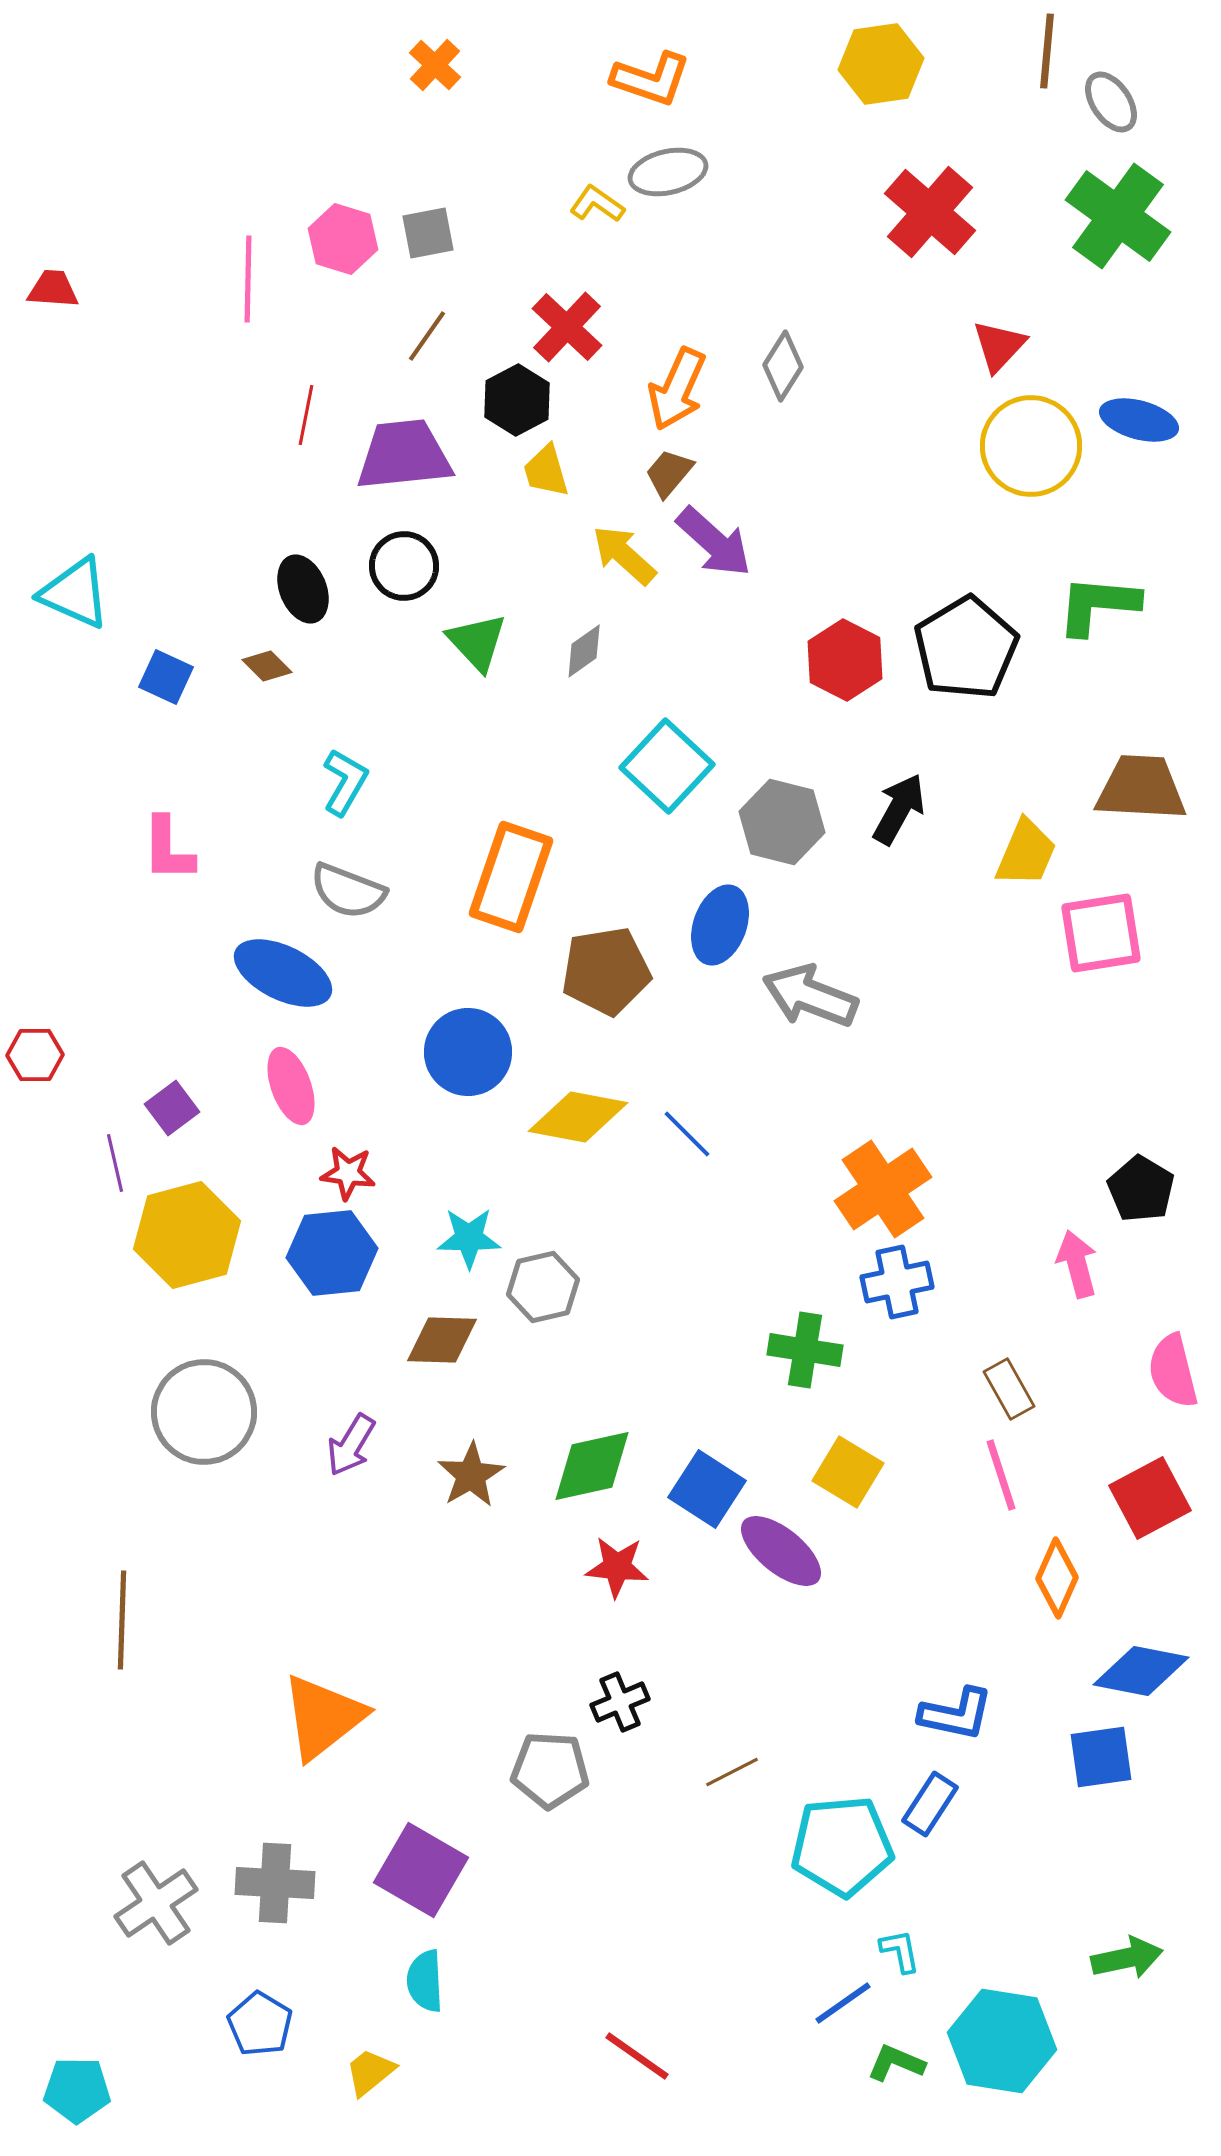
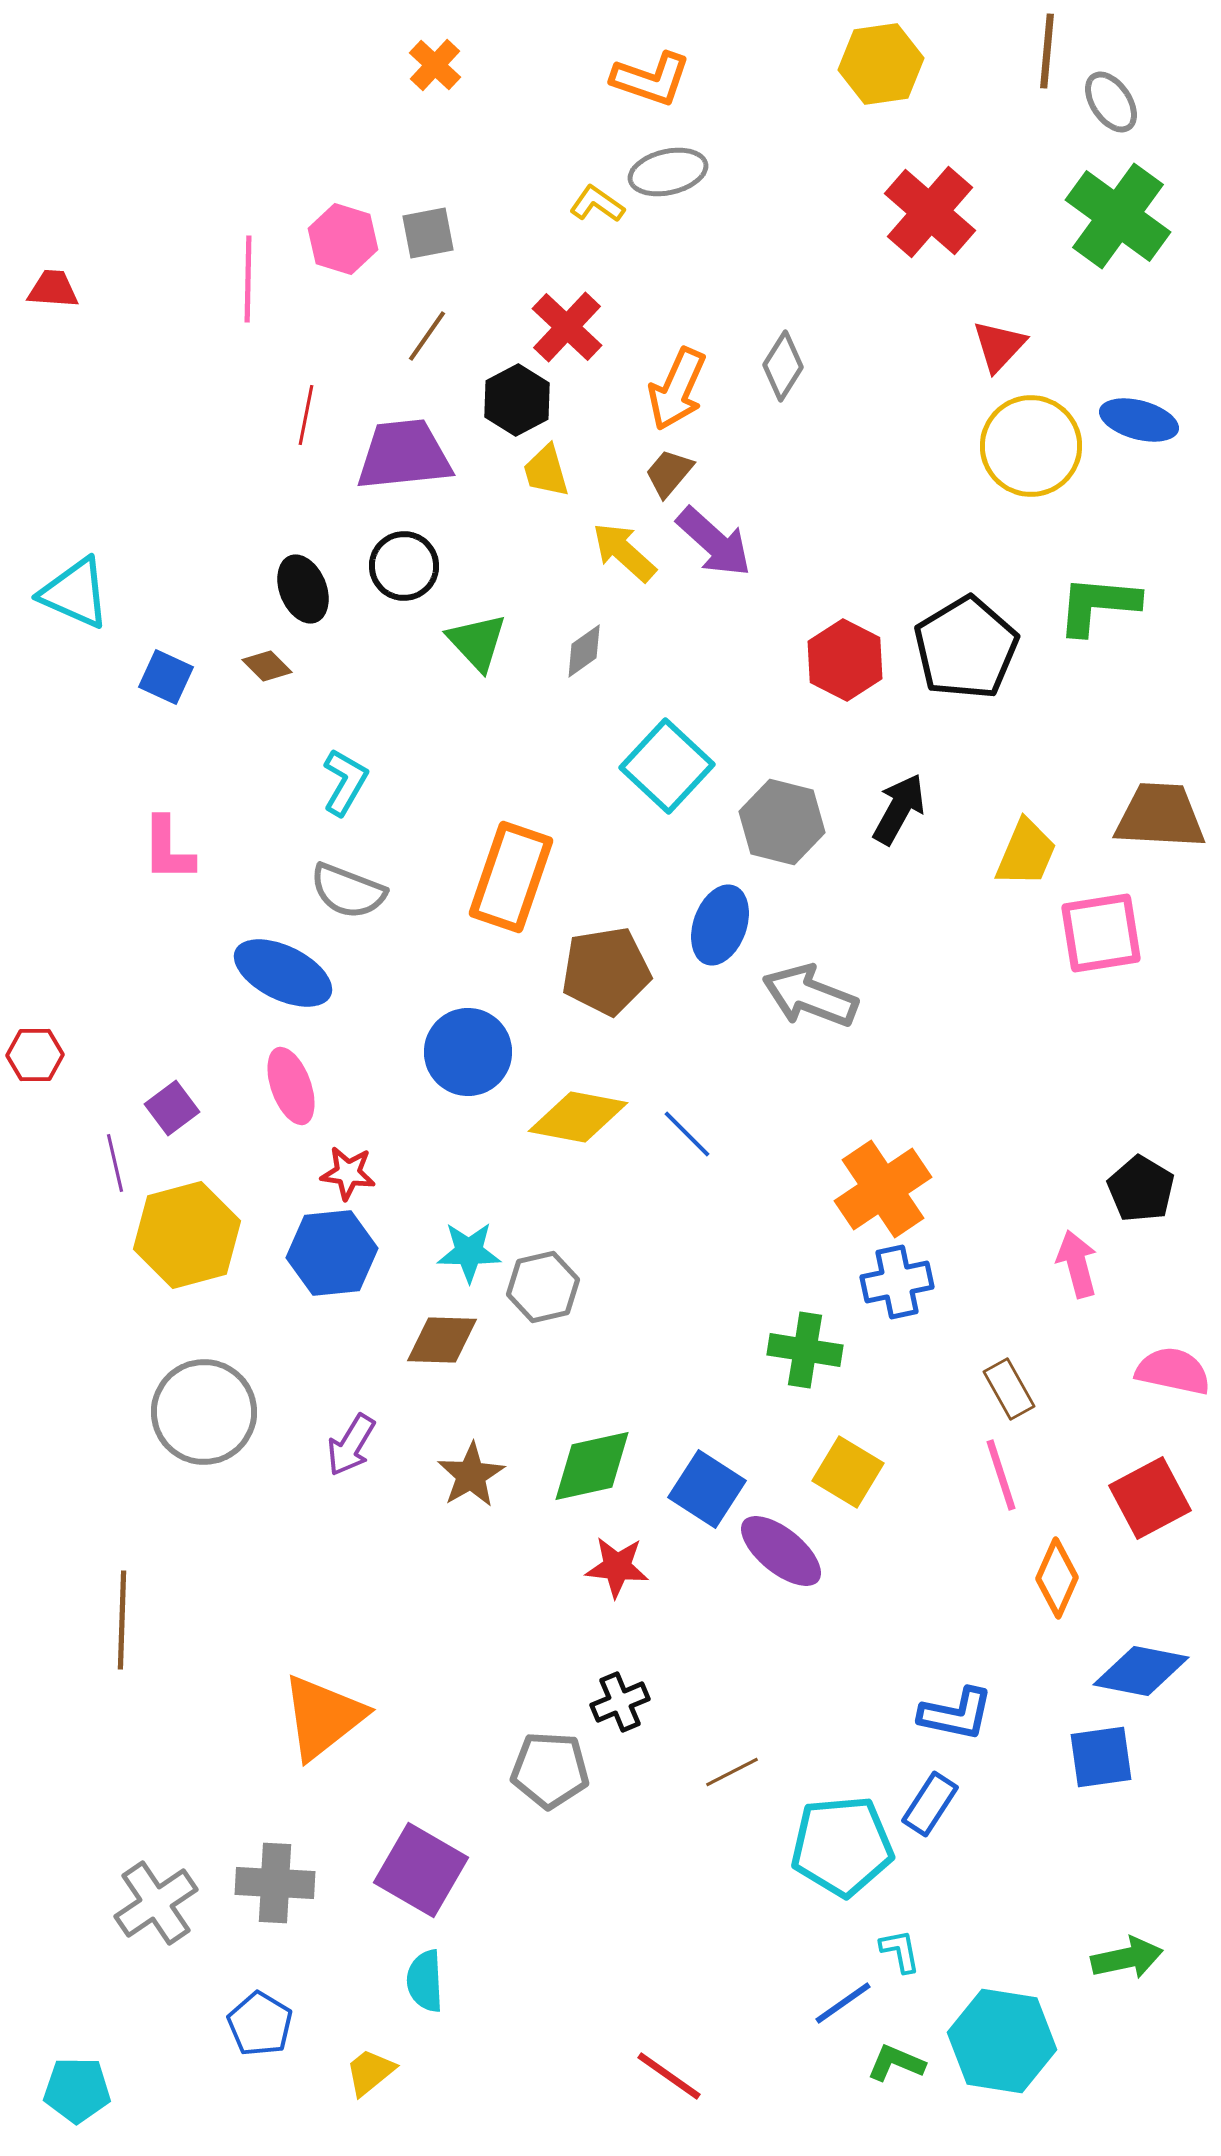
yellow arrow at (624, 555): moved 3 px up
brown trapezoid at (1141, 788): moved 19 px right, 28 px down
cyan star at (469, 1238): moved 14 px down
pink semicircle at (1173, 1371): rotated 116 degrees clockwise
red line at (637, 2056): moved 32 px right, 20 px down
